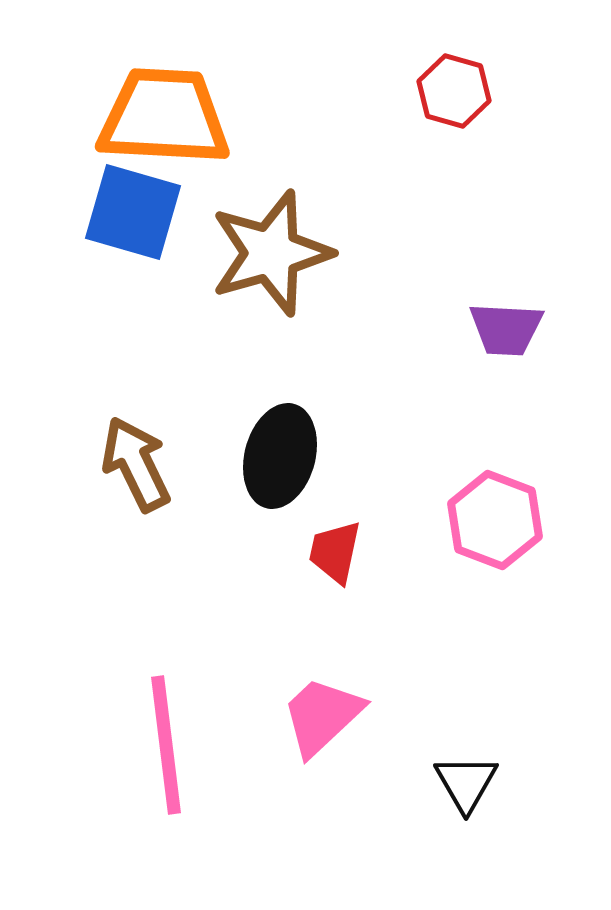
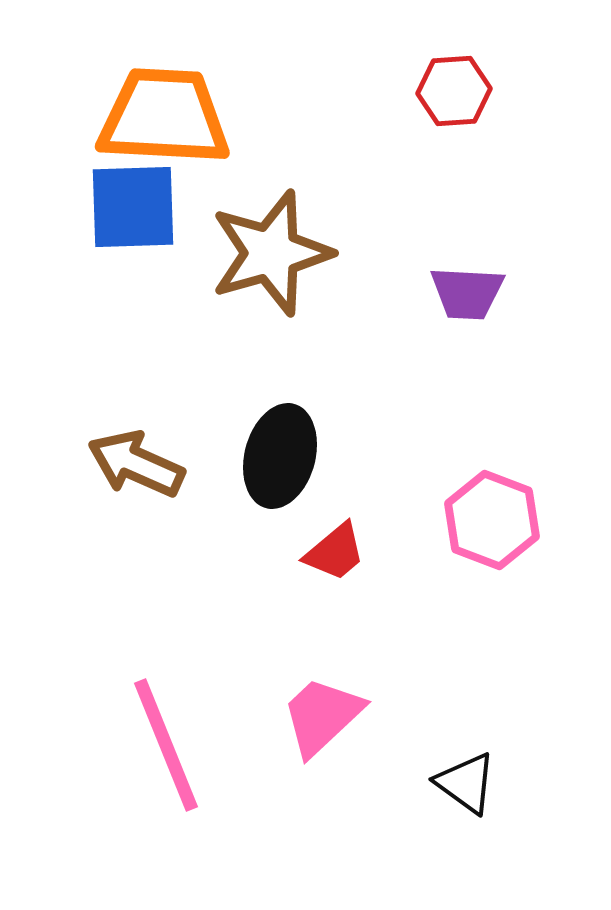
red hexagon: rotated 20 degrees counterclockwise
blue square: moved 5 px up; rotated 18 degrees counterclockwise
purple trapezoid: moved 39 px left, 36 px up
brown arrow: rotated 40 degrees counterclockwise
pink hexagon: moved 3 px left
red trapezoid: rotated 142 degrees counterclockwise
pink line: rotated 15 degrees counterclockwise
black triangle: rotated 24 degrees counterclockwise
